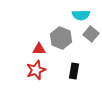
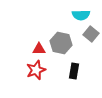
gray hexagon: moved 5 px down; rotated 10 degrees counterclockwise
